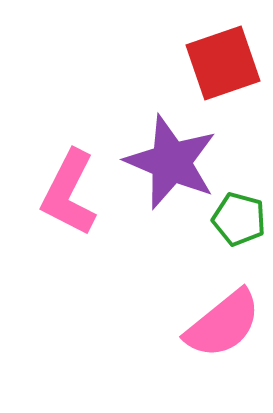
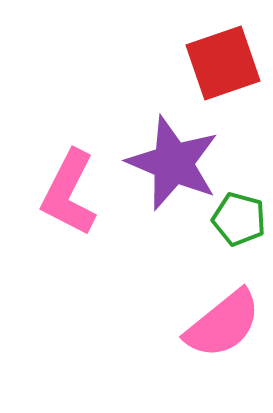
purple star: moved 2 px right, 1 px down
